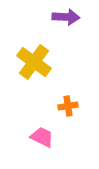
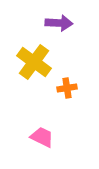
purple arrow: moved 7 px left, 6 px down
orange cross: moved 1 px left, 18 px up
